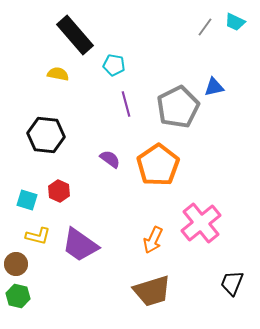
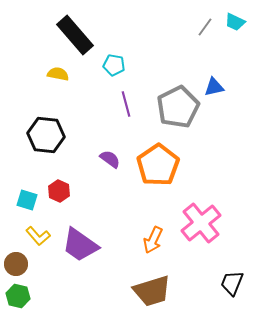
yellow L-shape: rotated 35 degrees clockwise
